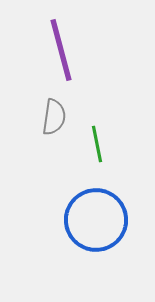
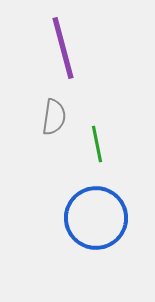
purple line: moved 2 px right, 2 px up
blue circle: moved 2 px up
